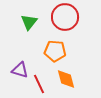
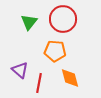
red circle: moved 2 px left, 2 px down
purple triangle: rotated 24 degrees clockwise
orange diamond: moved 4 px right, 1 px up
red line: moved 1 px up; rotated 36 degrees clockwise
